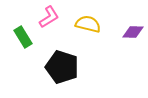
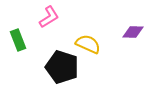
yellow semicircle: moved 20 px down; rotated 10 degrees clockwise
green rectangle: moved 5 px left, 3 px down; rotated 10 degrees clockwise
